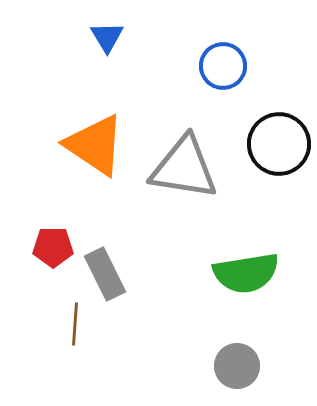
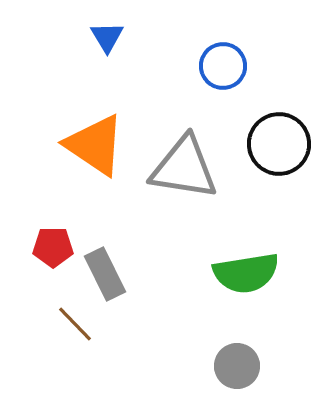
brown line: rotated 48 degrees counterclockwise
